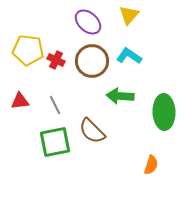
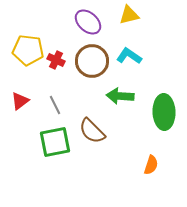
yellow triangle: rotated 35 degrees clockwise
red triangle: rotated 30 degrees counterclockwise
